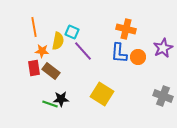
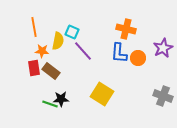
orange circle: moved 1 px down
